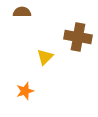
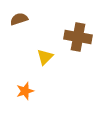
brown semicircle: moved 3 px left, 7 px down; rotated 18 degrees counterclockwise
